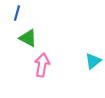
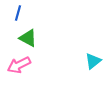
blue line: moved 1 px right
pink arrow: moved 23 px left; rotated 125 degrees counterclockwise
